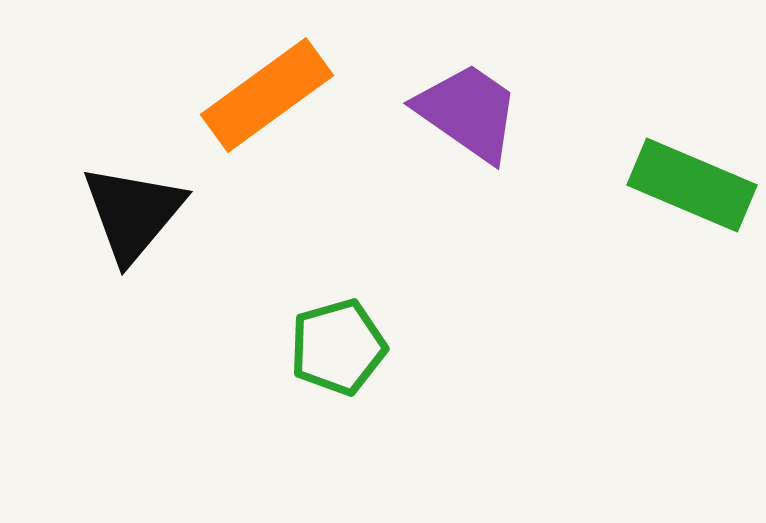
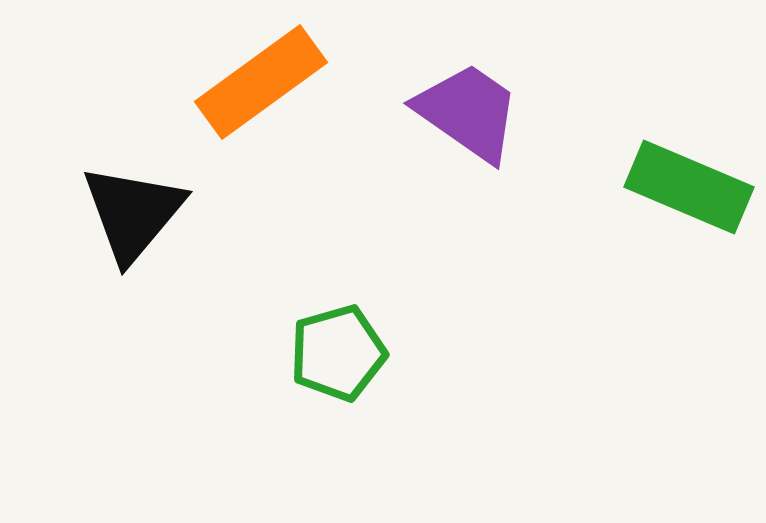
orange rectangle: moved 6 px left, 13 px up
green rectangle: moved 3 px left, 2 px down
green pentagon: moved 6 px down
